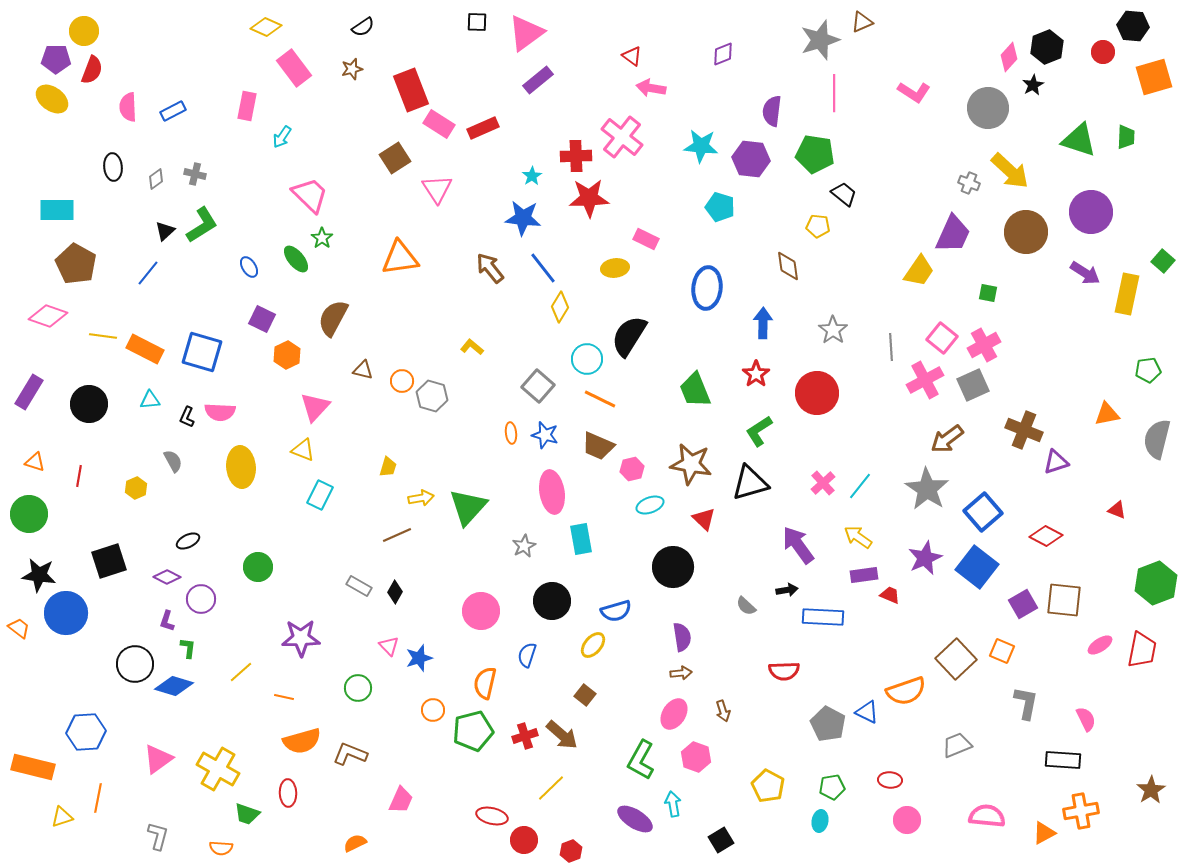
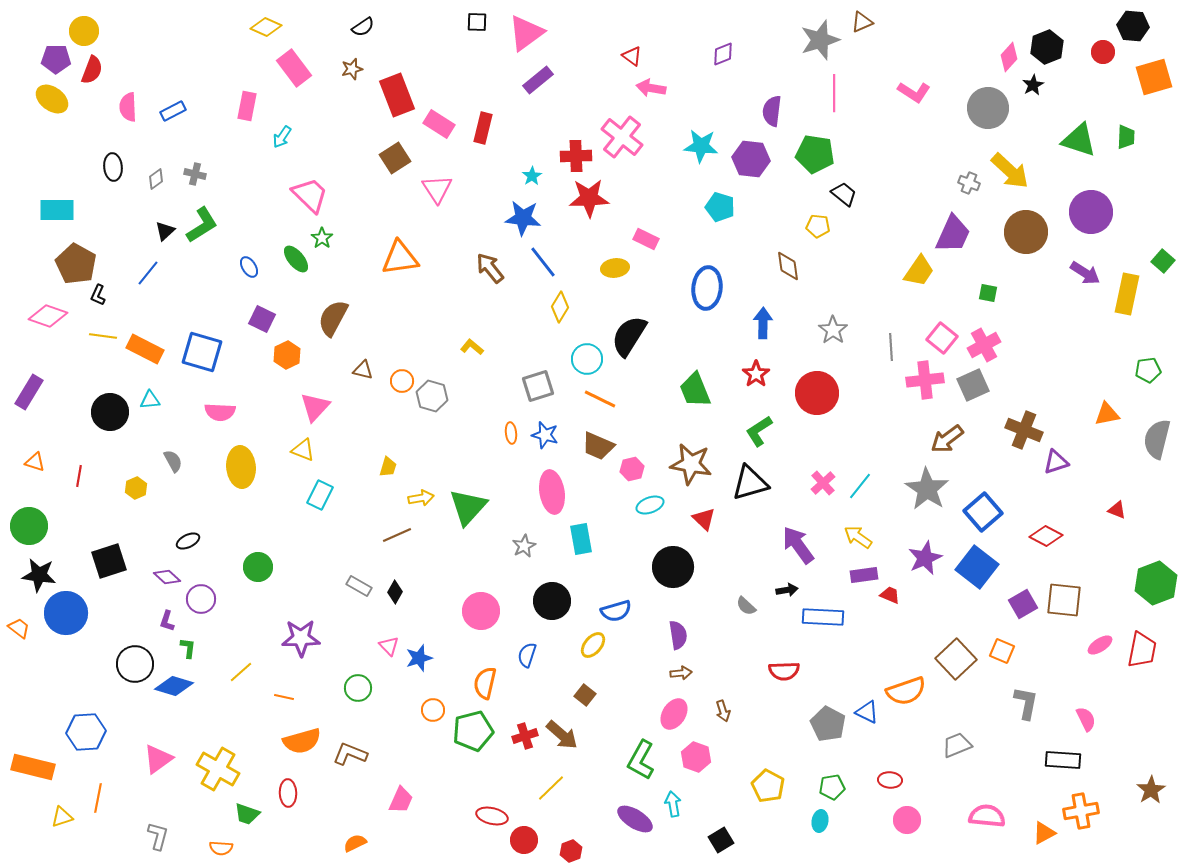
red rectangle at (411, 90): moved 14 px left, 5 px down
red rectangle at (483, 128): rotated 52 degrees counterclockwise
blue line at (543, 268): moved 6 px up
pink cross at (925, 380): rotated 21 degrees clockwise
gray square at (538, 386): rotated 32 degrees clockwise
black circle at (89, 404): moved 21 px right, 8 px down
black L-shape at (187, 417): moved 89 px left, 122 px up
green circle at (29, 514): moved 12 px down
purple diamond at (167, 577): rotated 16 degrees clockwise
purple semicircle at (682, 637): moved 4 px left, 2 px up
